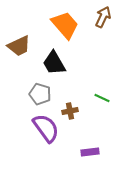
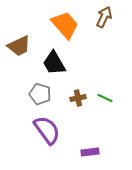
brown arrow: moved 1 px right
green line: moved 3 px right
brown cross: moved 8 px right, 13 px up
purple semicircle: moved 1 px right, 2 px down
